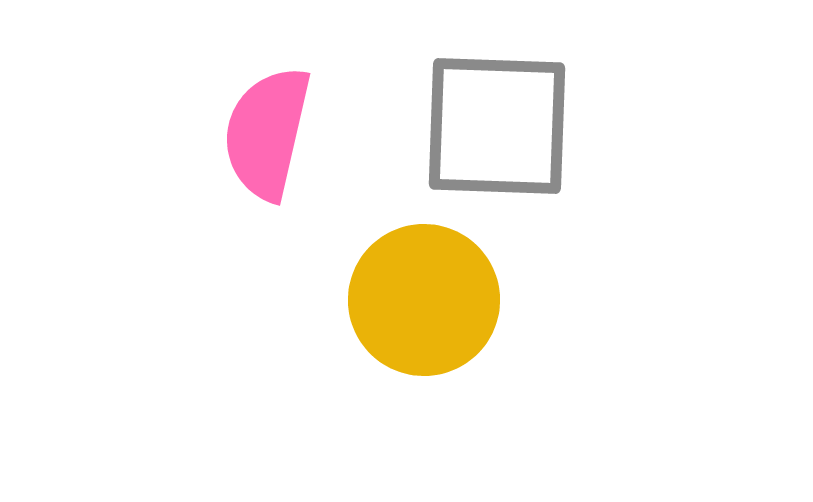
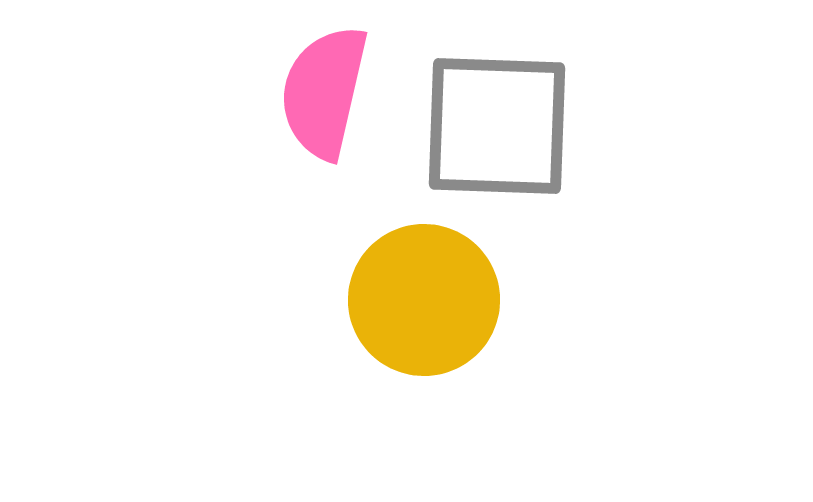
pink semicircle: moved 57 px right, 41 px up
